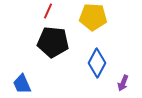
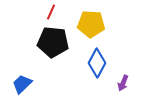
red line: moved 3 px right, 1 px down
yellow pentagon: moved 2 px left, 7 px down
blue trapezoid: rotated 70 degrees clockwise
